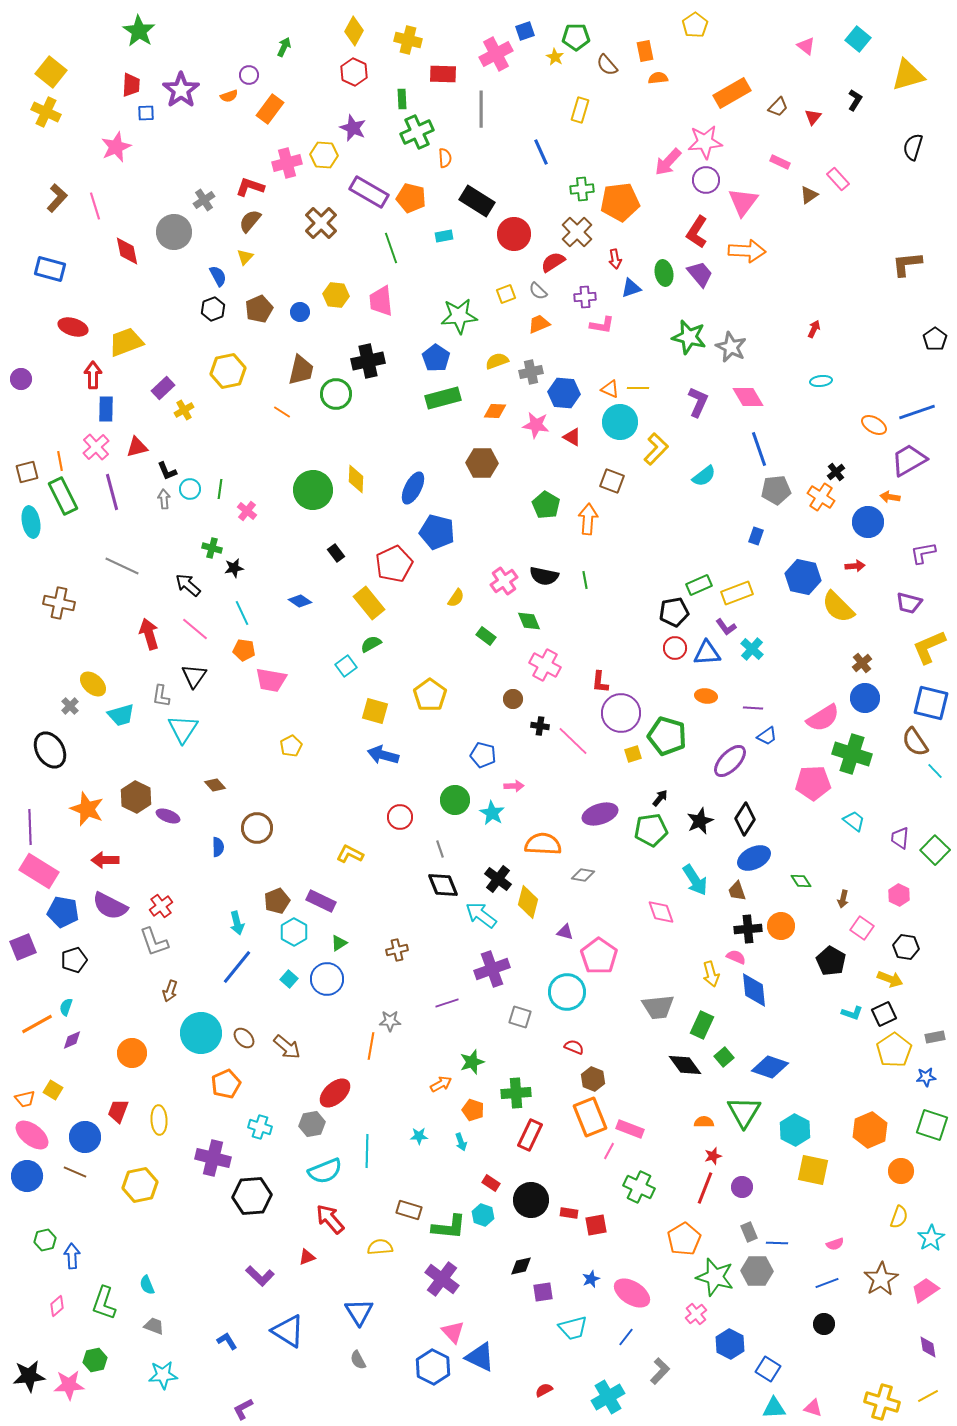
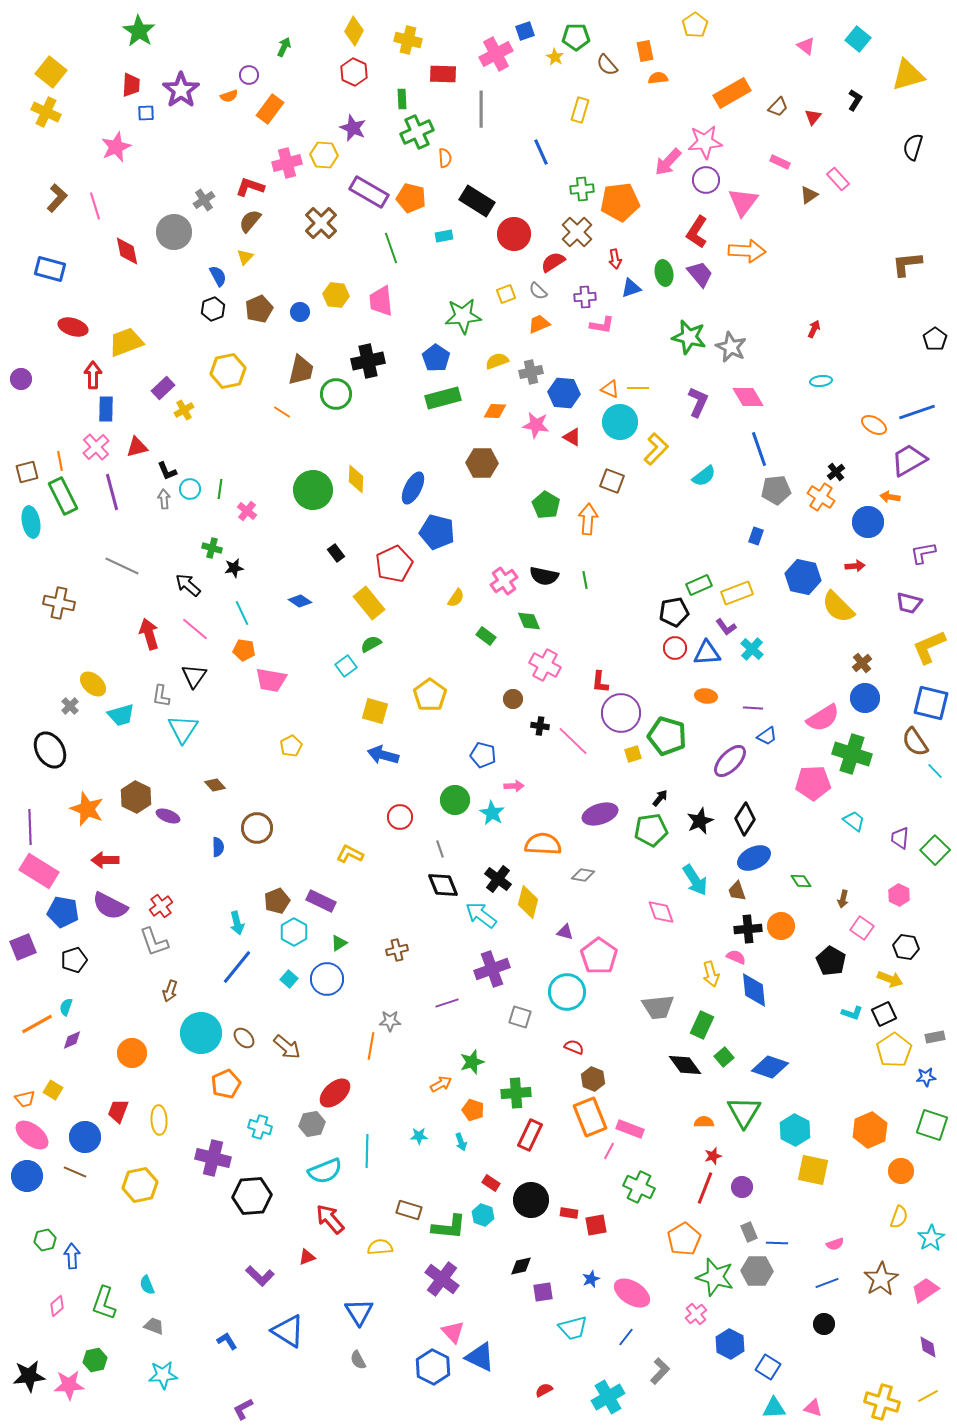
green star at (459, 316): moved 4 px right
blue square at (768, 1369): moved 2 px up
